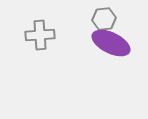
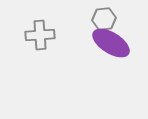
purple ellipse: rotated 6 degrees clockwise
